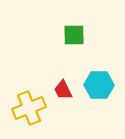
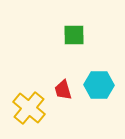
red trapezoid: rotated 10 degrees clockwise
yellow cross: rotated 28 degrees counterclockwise
